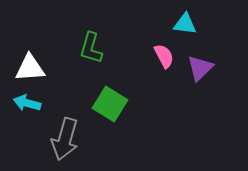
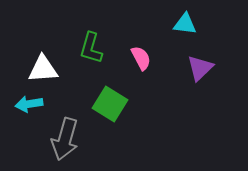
pink semicircle: moved 23 px left, 2 px down
white triangle: moved 13 px right, 1 px down
cyan arrow: moved 2 px right, 1 px down; rotated 24 degrees counterclockwise
